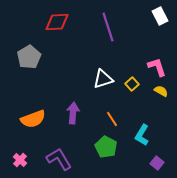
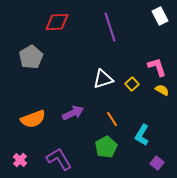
purple line: moved 2 px right
gray pentagon: moved 2 px right
yellow semicircle: moved 1 px right, 1 px up
purple arrow: rotated 60 degrees clockwise
green pentagon: rotated 15 degrees clockwise
